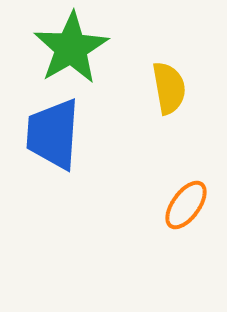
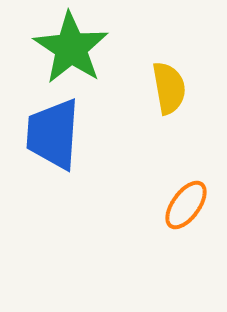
green star: rotated 8 degrees counterclockwise
